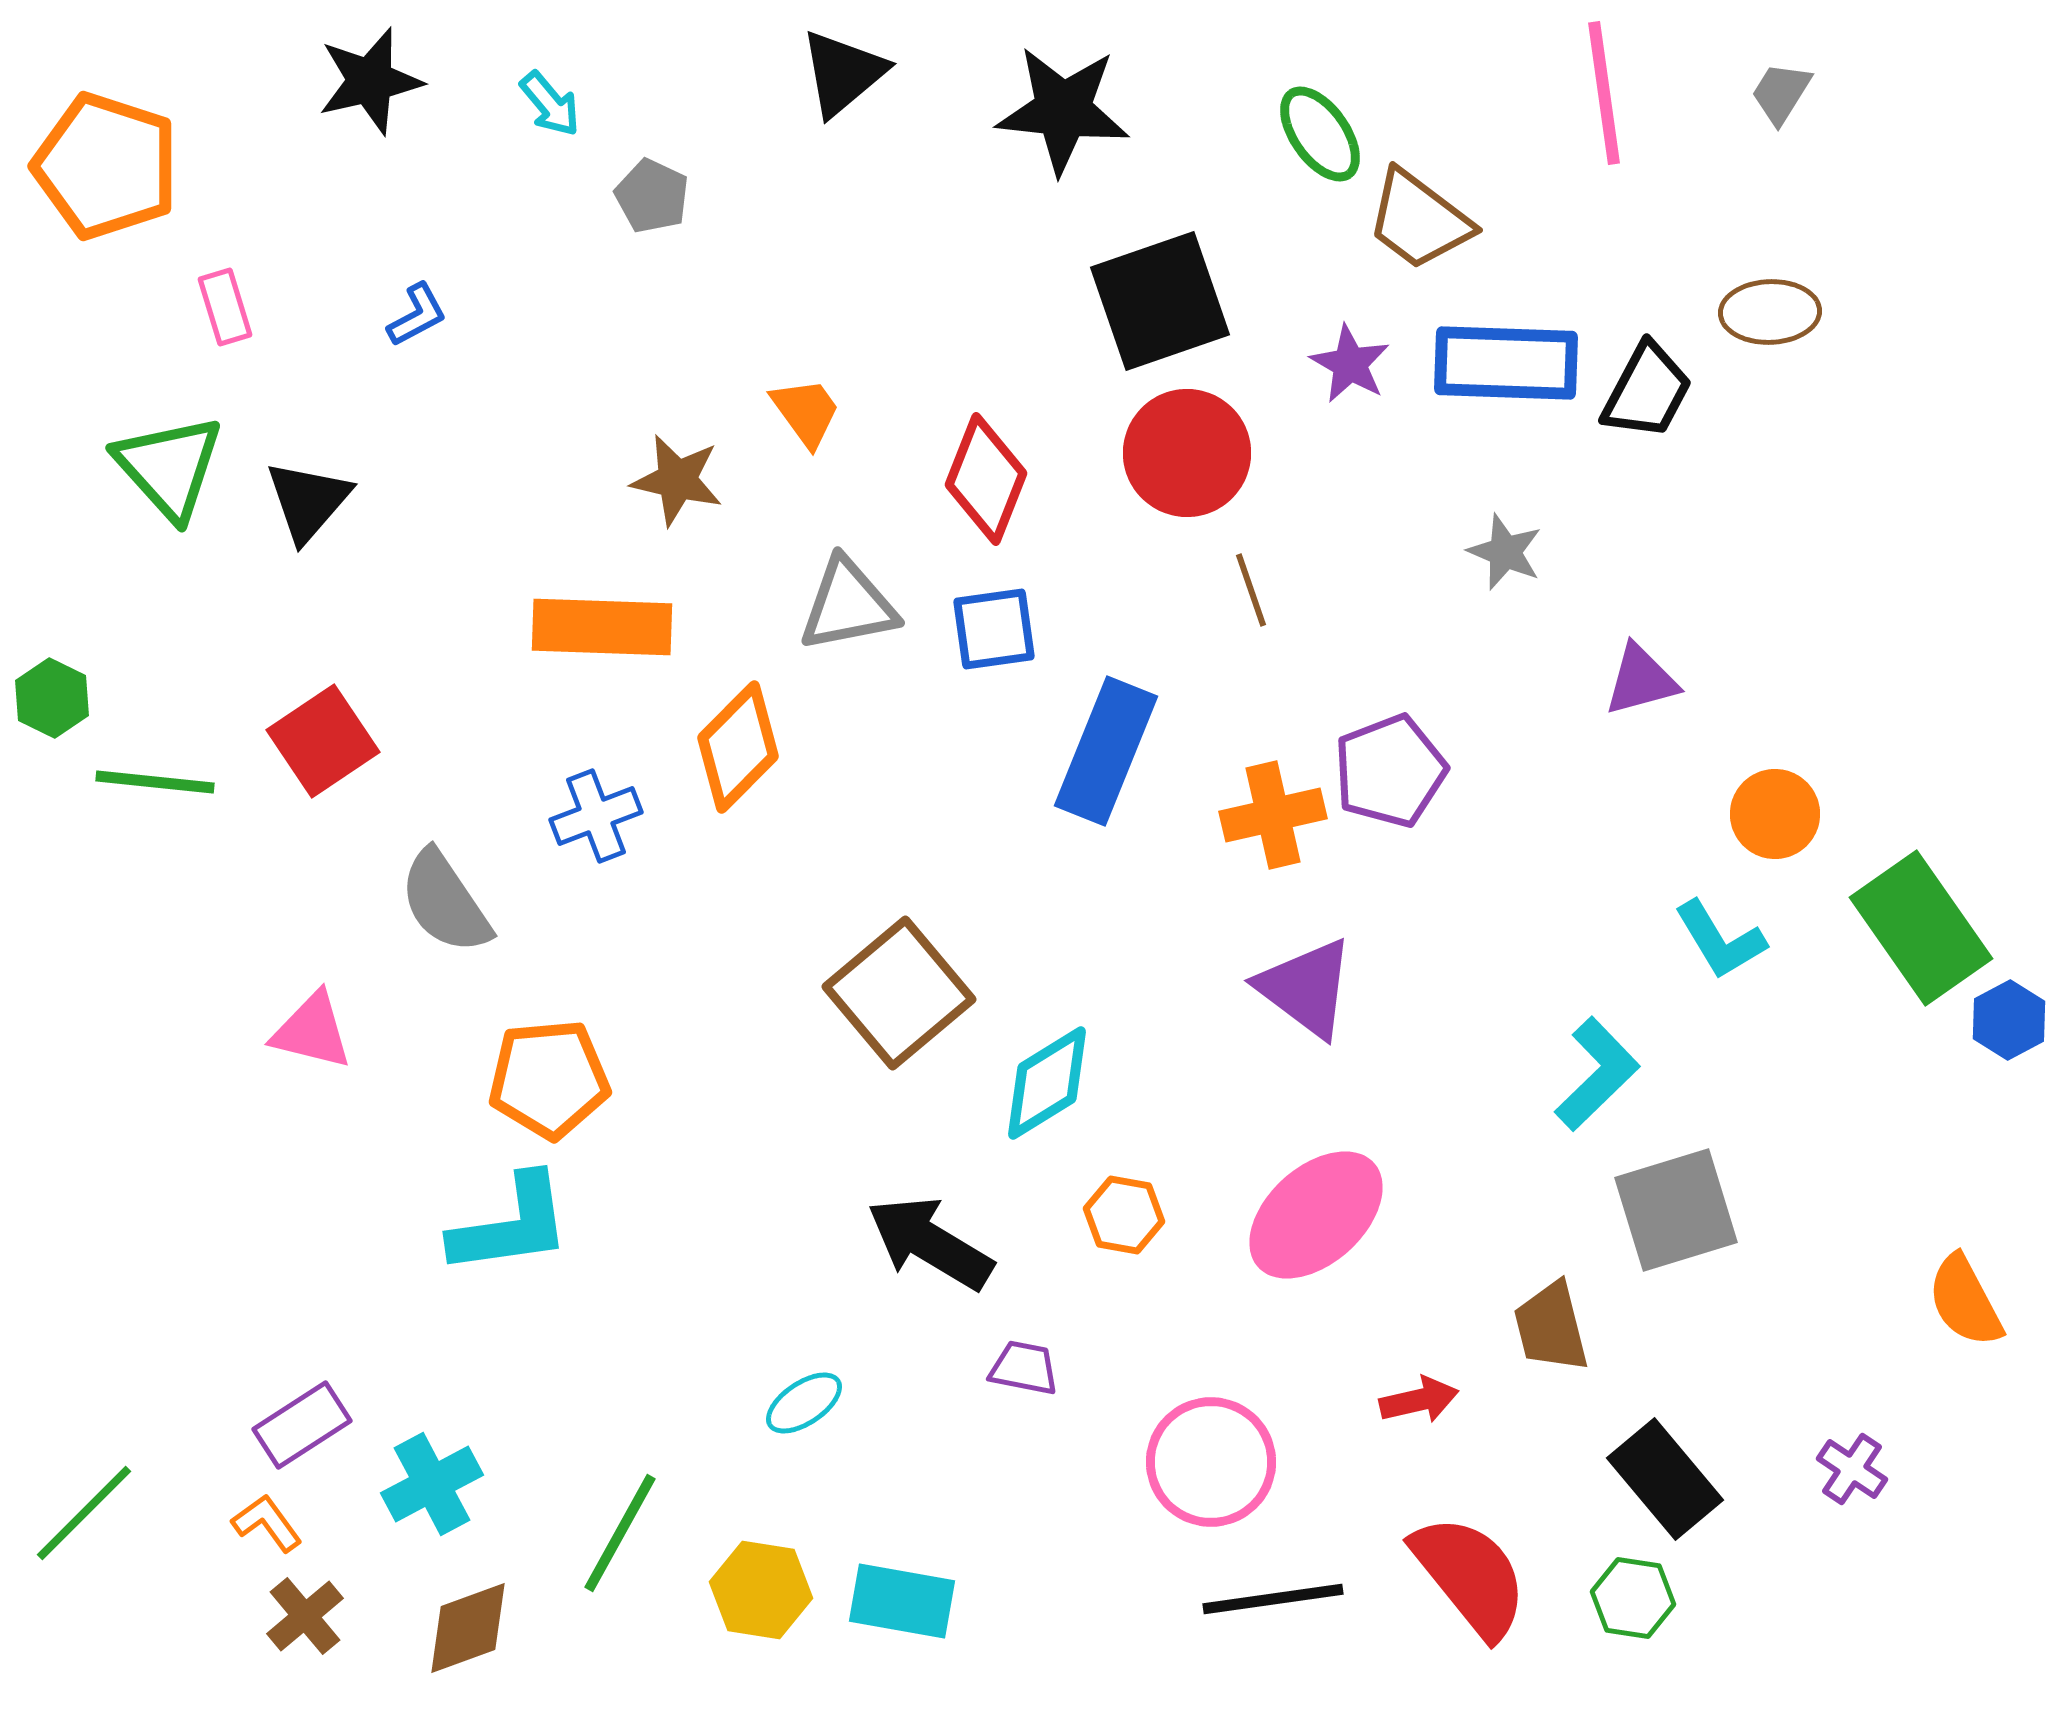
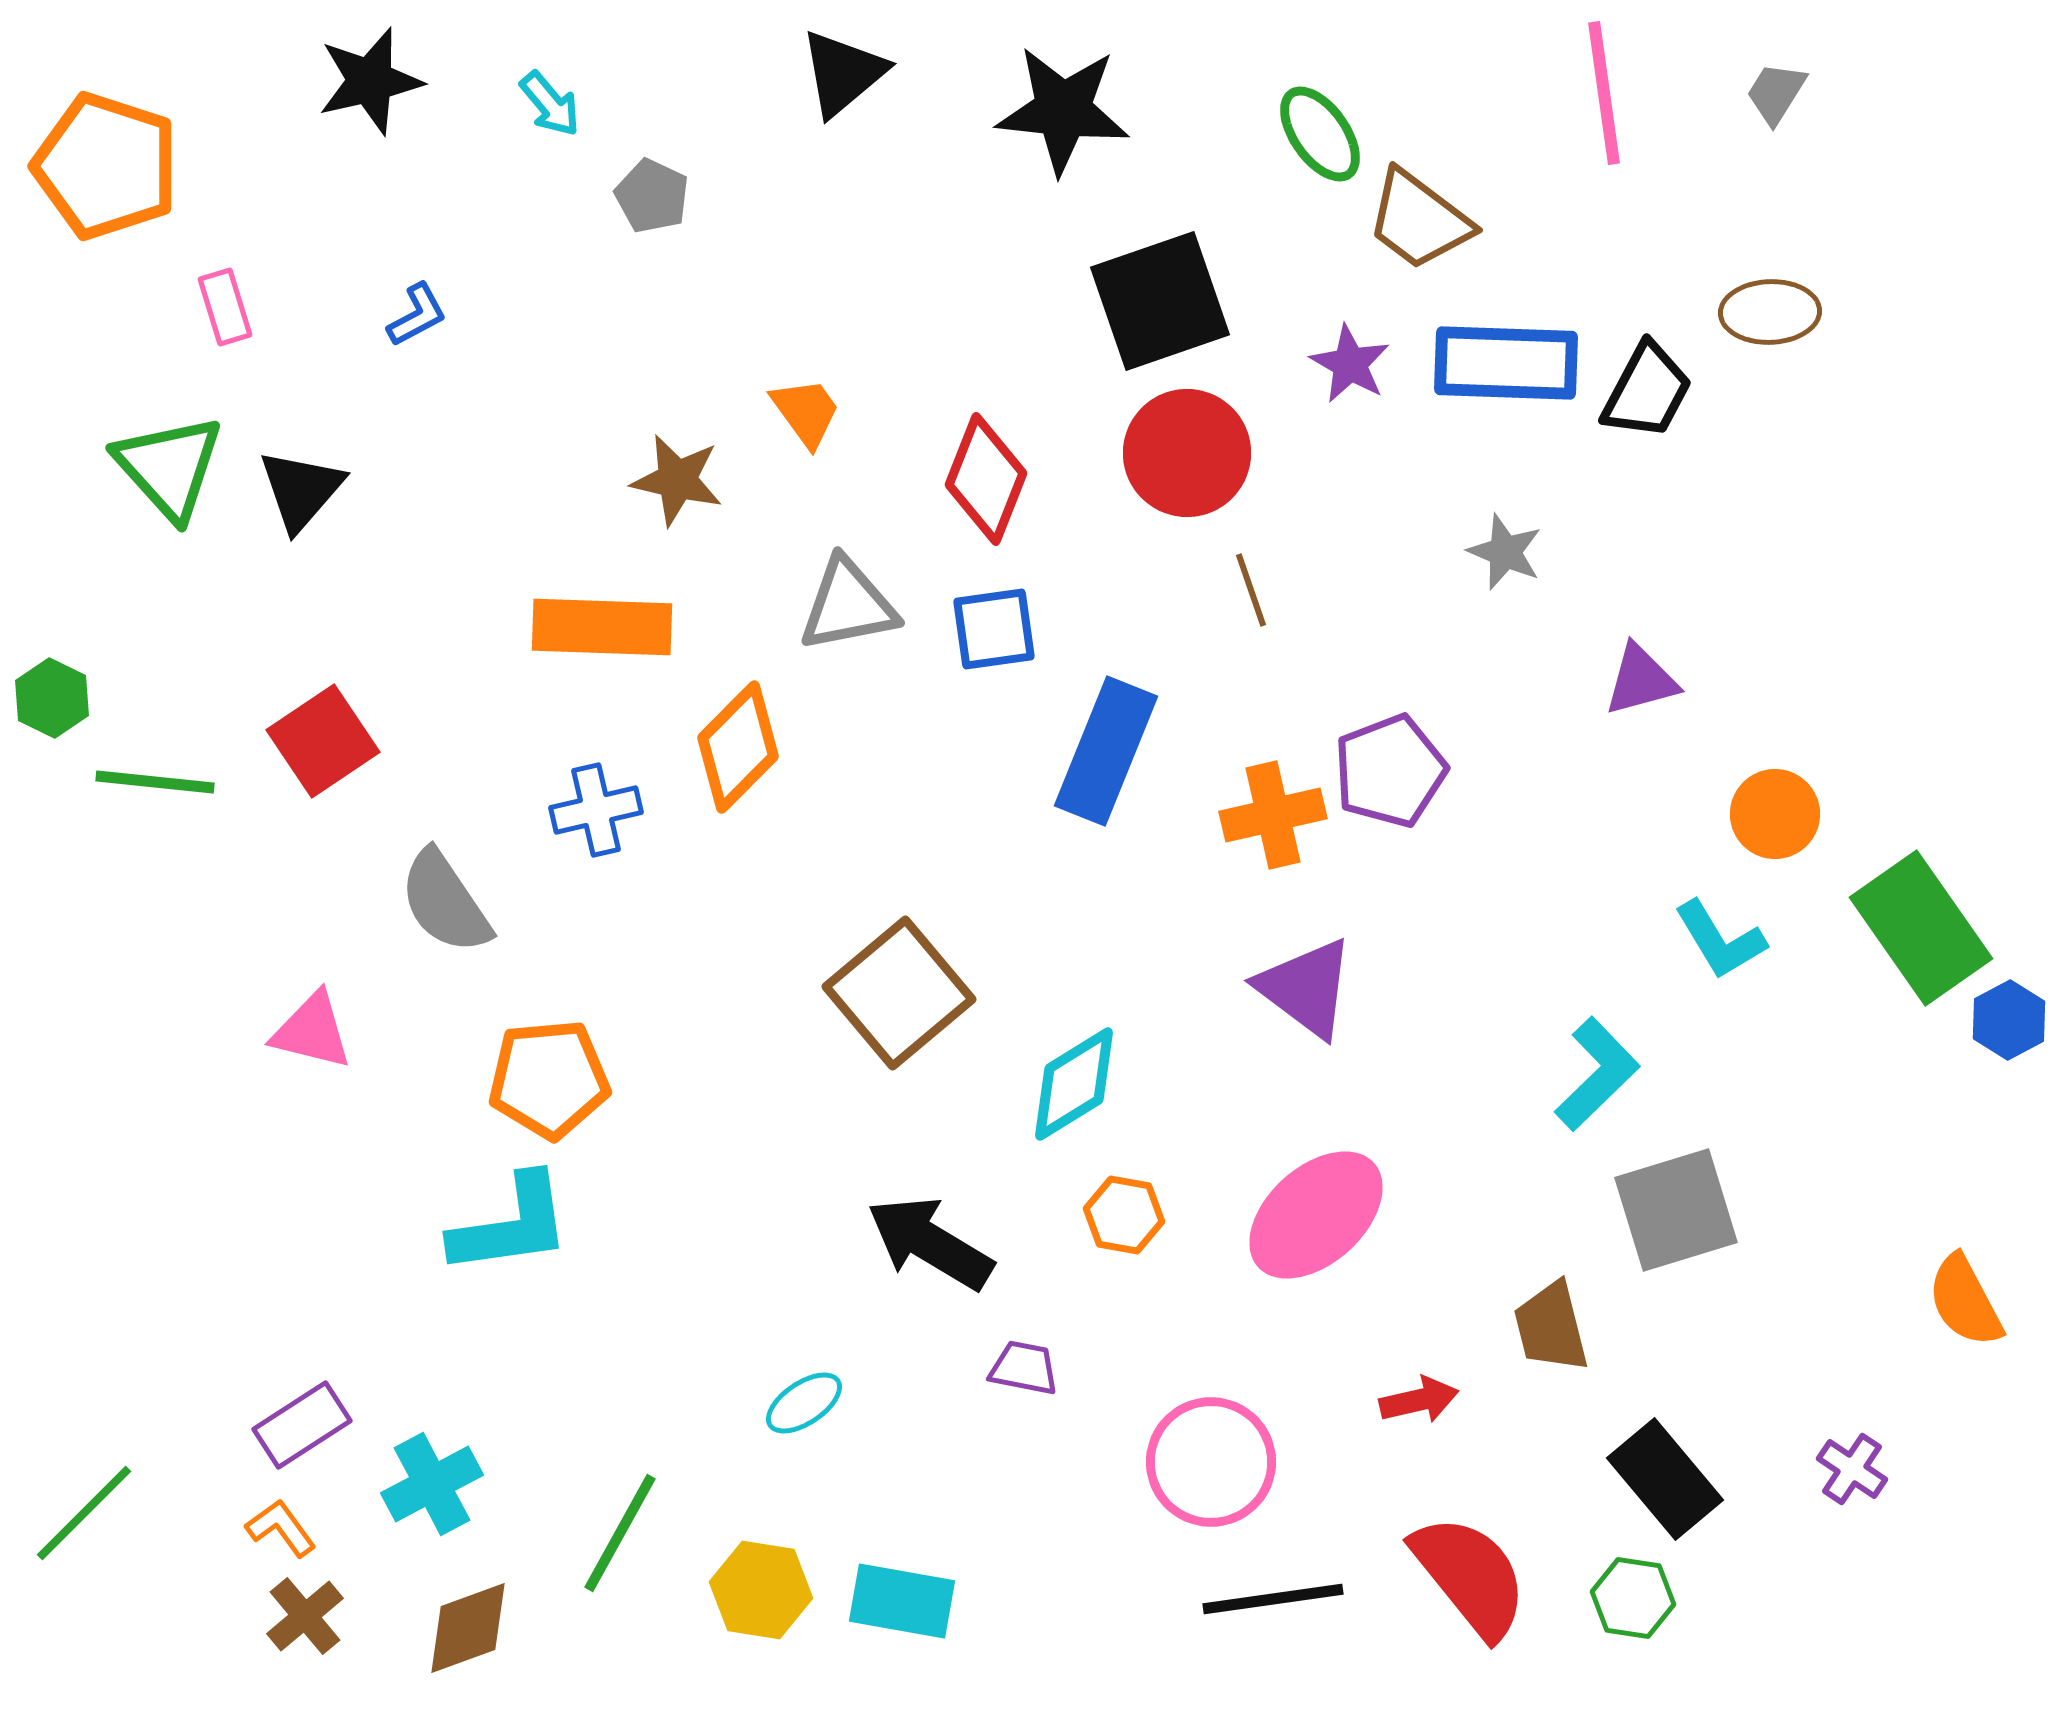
gray trapezoid at (1781, 93): moved 5 px left
black triangle at (308, 501): moved 7 px left, 11 px up
blue cross at (596, 816): moved 6 px up; rotated 8 degrees clockwise
cyan diamond at (1047, 1083): moved 27 px right, 1 px down
orange L-shape at (267, 1523): moved 14 px right, 5 px down
